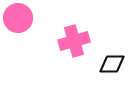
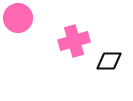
black diamond: moved 3 px left, 3 px up
